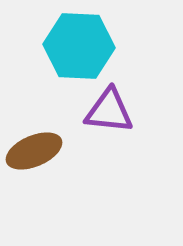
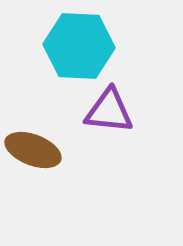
brown ellipse: moved 1 px left, 1 px up; rotated 44 degrees clockwise
